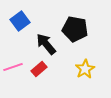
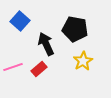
blue square: rotated 12 degrees counterclockwise
black arrow: rotated 15 degrees clockwise
yellow star: moved 2 px left, 8 px up
